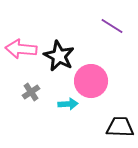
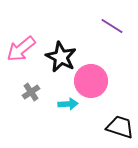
pink arrow: rotated 44 degrees counterclockwise
black star: moved 2 px right, 1 px down
black trapezoid: rotated 16 degrees clockwise
